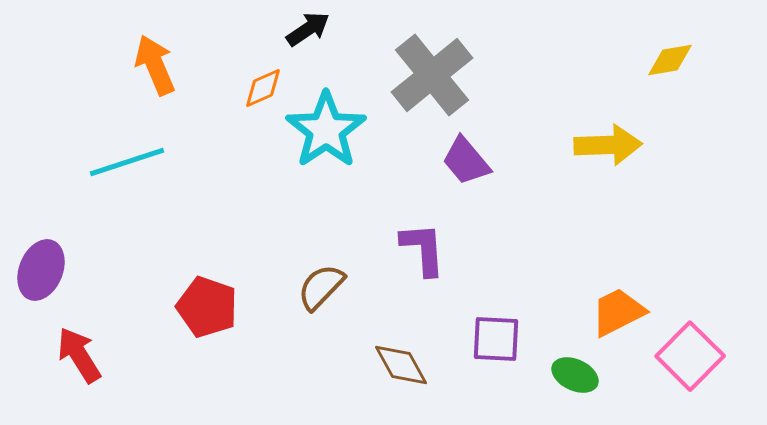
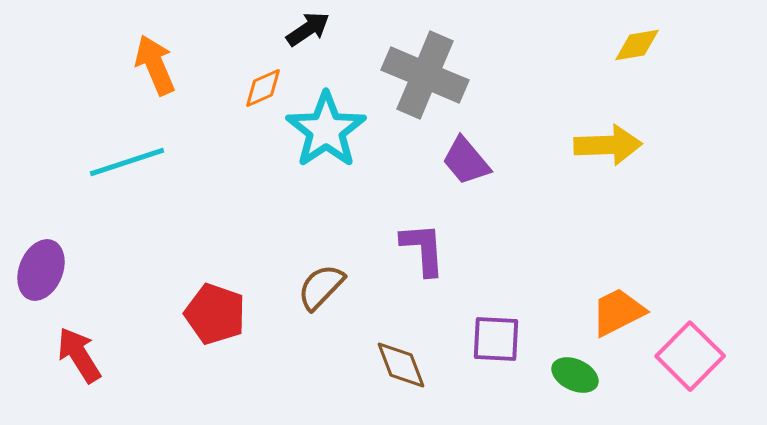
yellow diamond: moved 33 px left, 15 px up
gray cross: moved 7 px left; rotated 28 degrees counterclockwise
red pentagon: moved 8 px right, 7 px down
brown diamond: rotated 8 degrees clockwise
